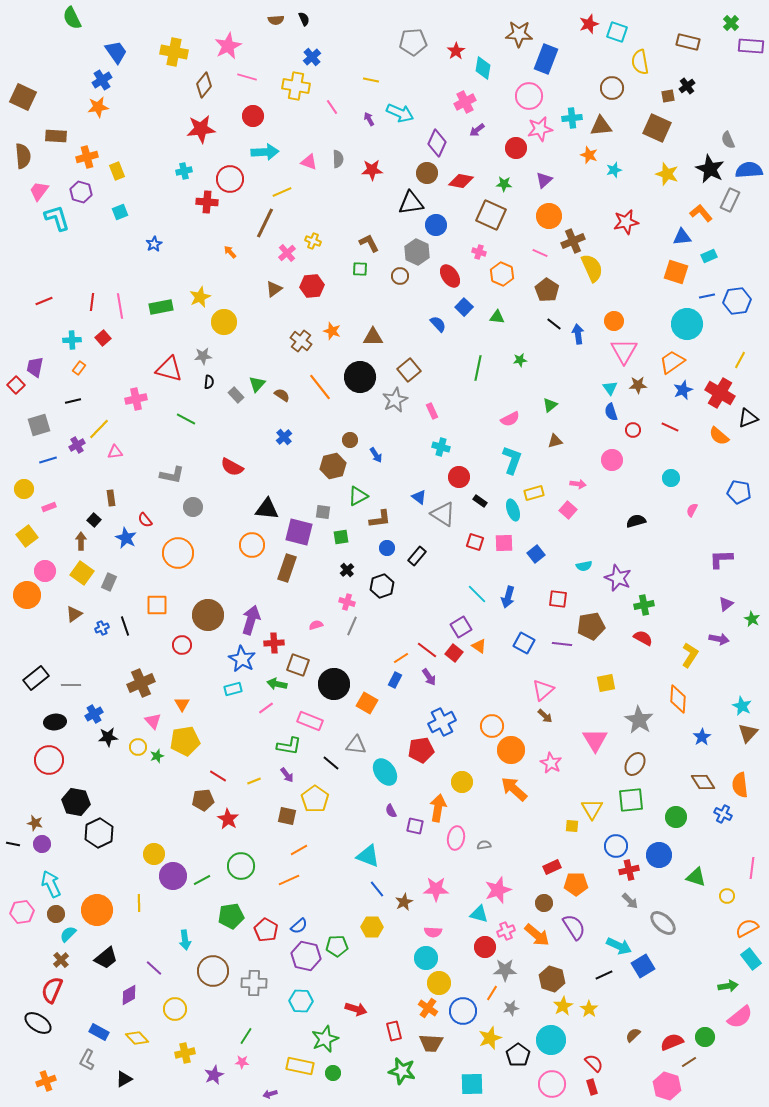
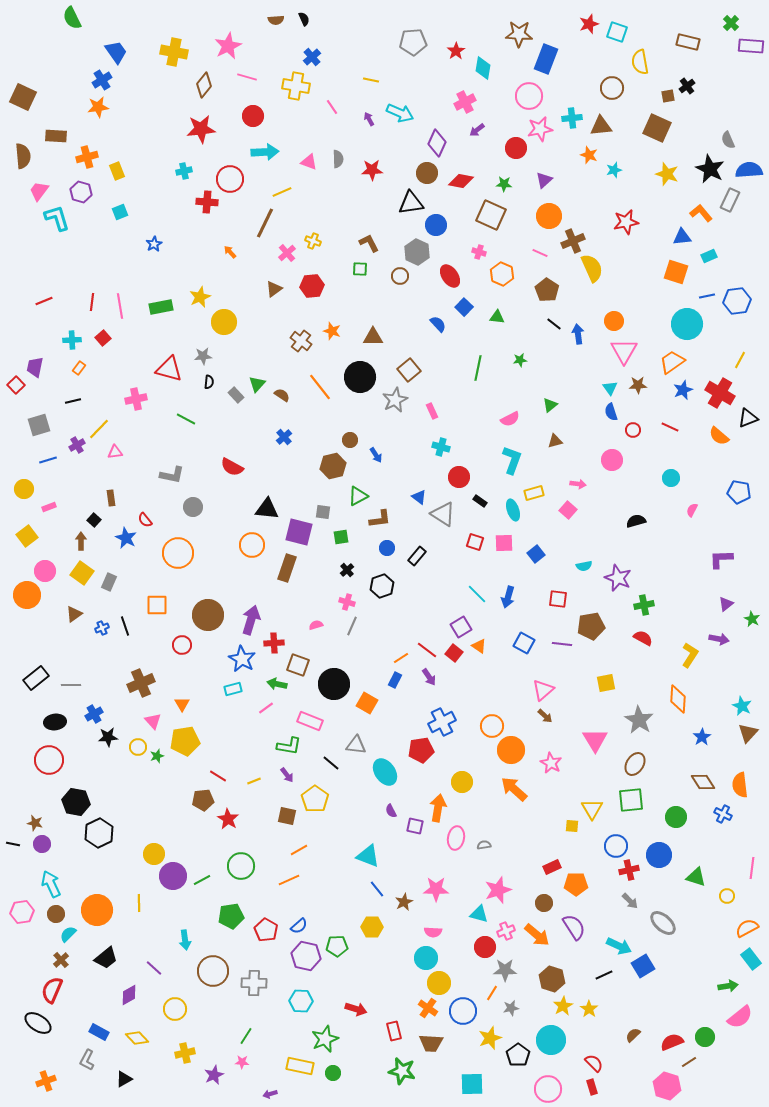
pink circle at (552, 1084): moved 4 px left, 5 px down
